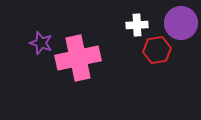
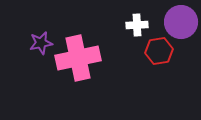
purple circle: moved 1 px up
purple star: rotated 30 degrees counterclockwise
red hexagon: moved 2 px right, 1 px down
